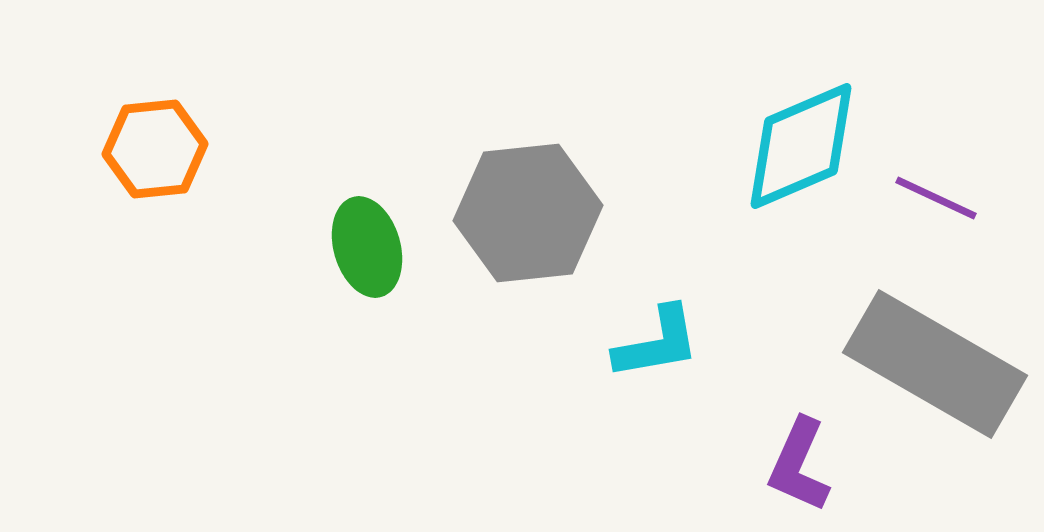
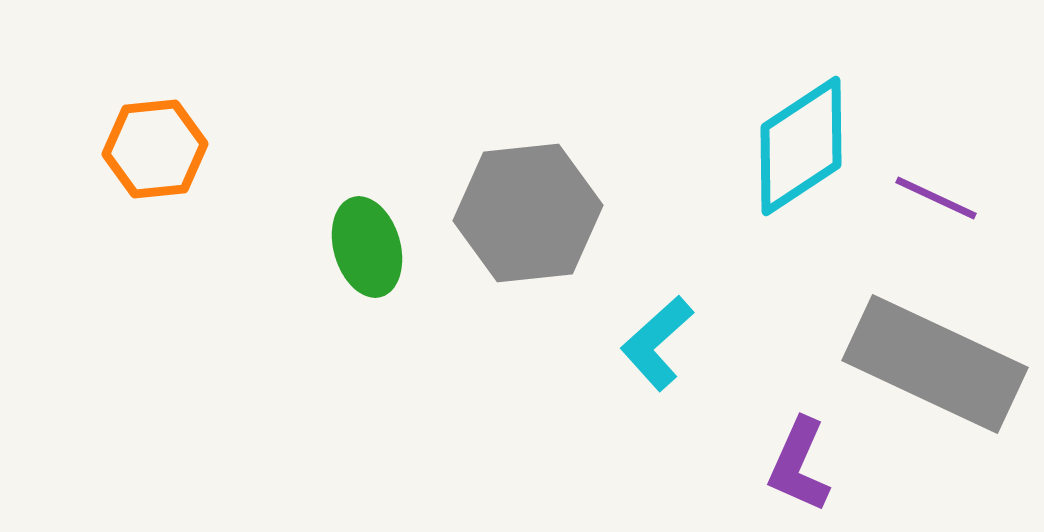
cyan diamond: rotated 10 degrees counterclockwise
cyan L-shape: rotated 148 degrees clockwise
gray rectangle: rotated 5 degrees counterclockwise
